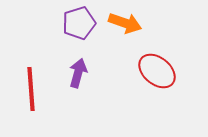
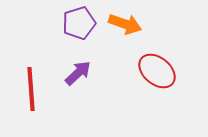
orange arrow: moved 1 px down
purple arrow: rotated 32 degrees clockwise
